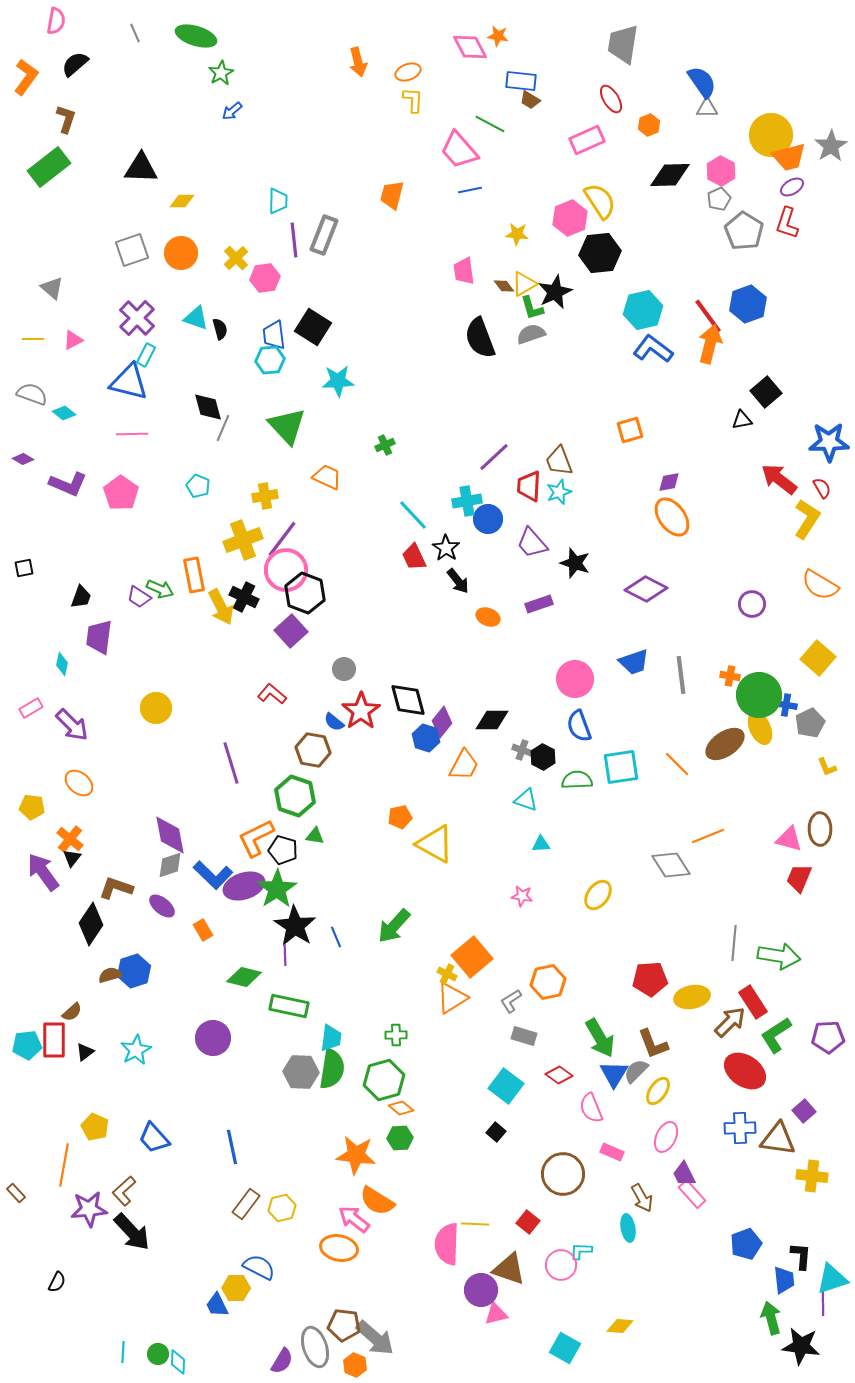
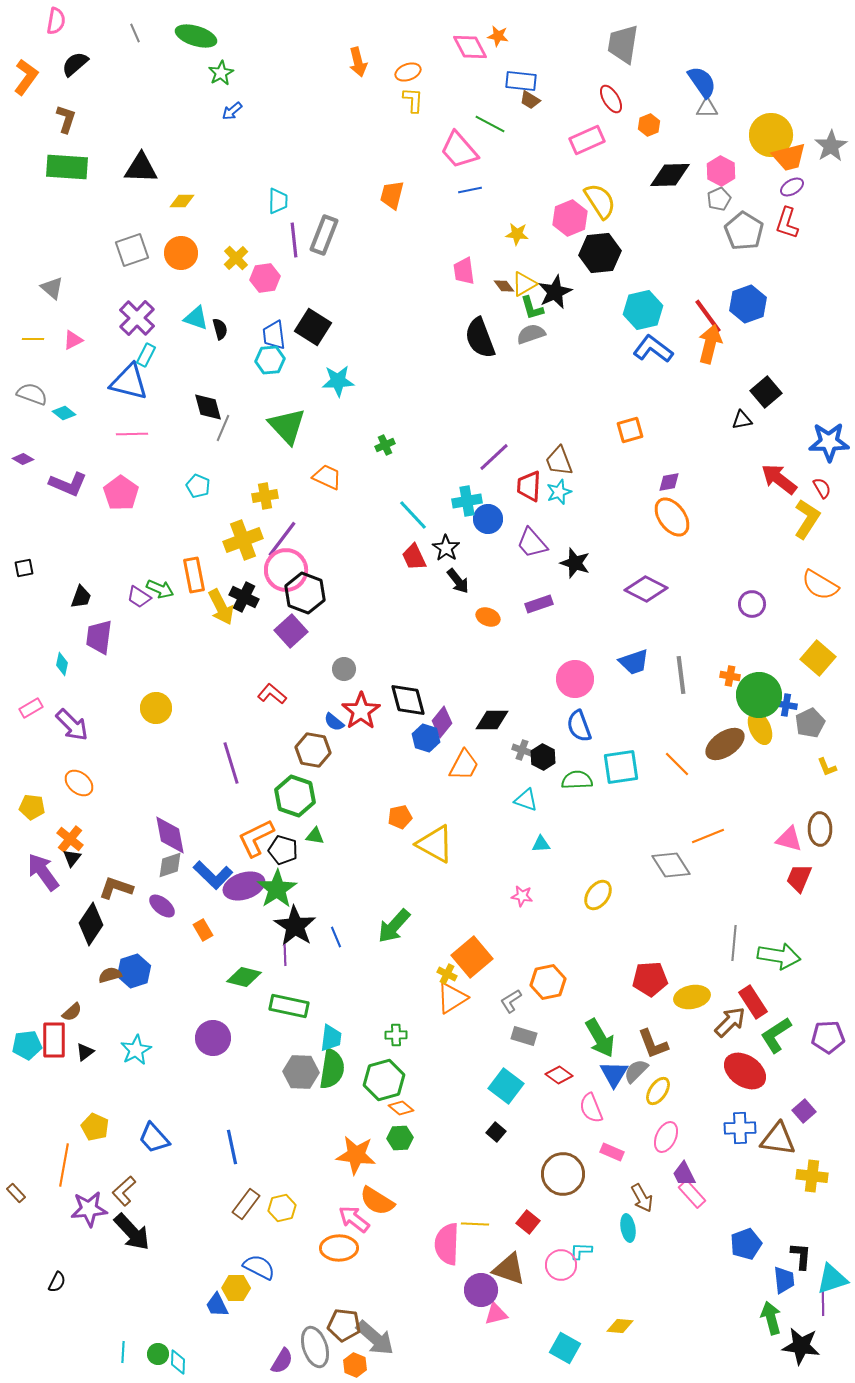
green rectangle at (49, 167): moved 18 px right; rotated 42 degrees clockwise
orange ellipse at (339, 1248): rotated 12 degrees counterclockwise
